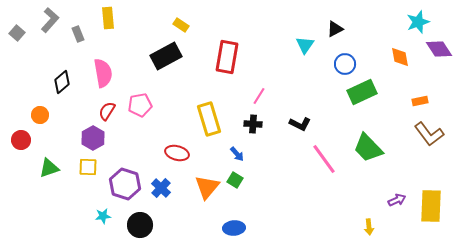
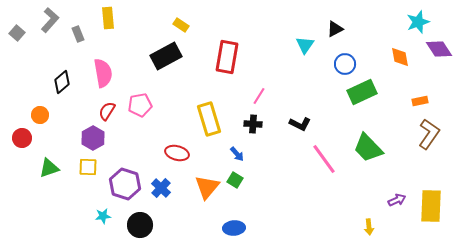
brown L-shape at (429, 134): rotated 108 degrees counterclockwise
red circle at (21, 140): moved 1 px right, 2 px up
